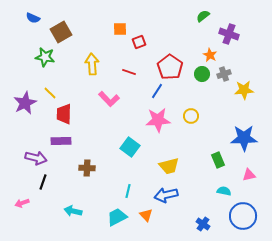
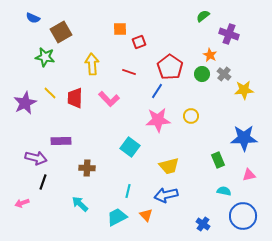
gray cross: rotated 32 degrees counterclockwise
red trapezoid: moved 11 px right, 16 px up
cyan arrow: moved 7 px right, 7 px up; rotated 30 degrees clockwise
